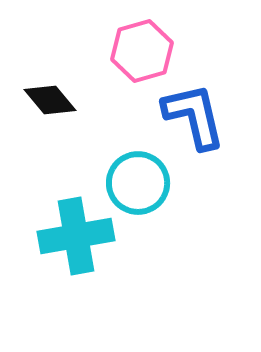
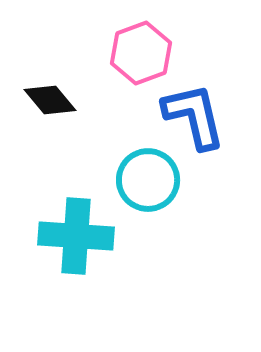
pink hexagon: moved 1 px left, 2 px down; rotated 4 degrees counterclockwise
cyan circle: moved 10 px right, 3 px up
cyan cross: rotated 14 degrees clockwise
